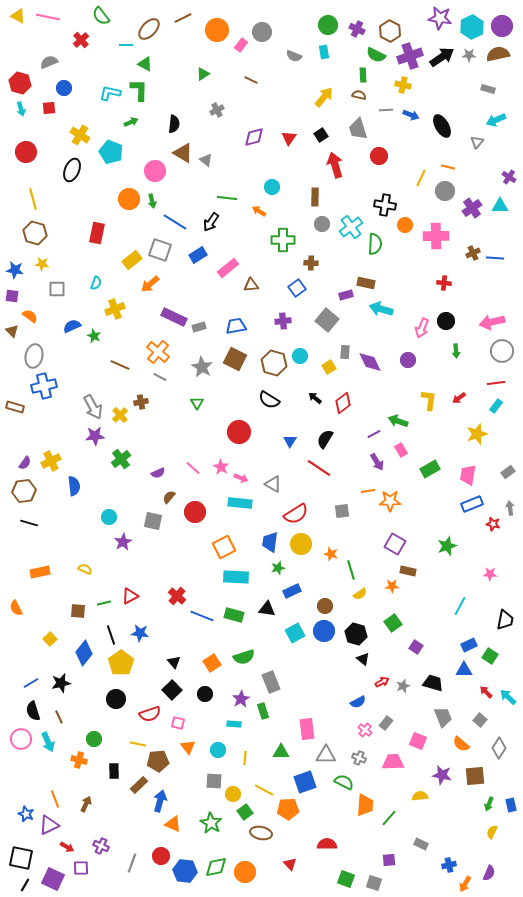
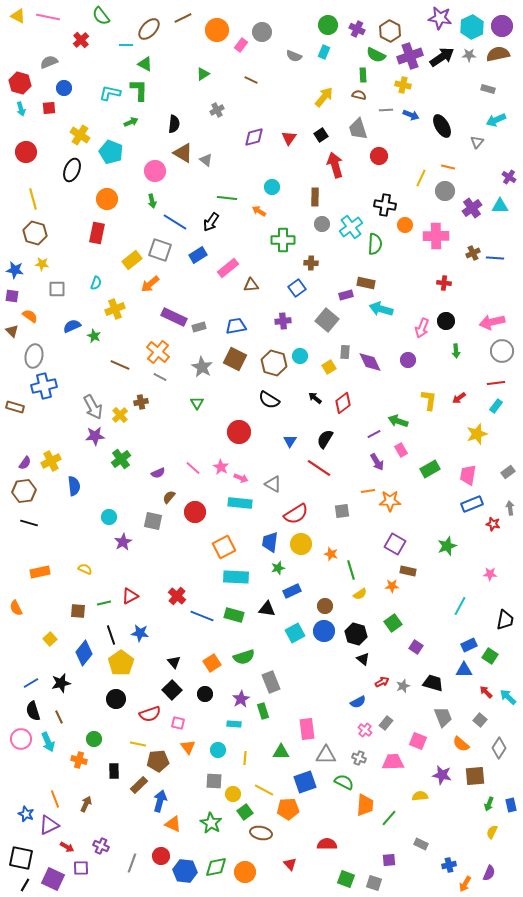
cyan rectangle at (324, 52): rotated 32 degrees clockwise
orange circle at (129, 199): moved 22 px left
